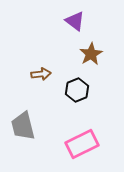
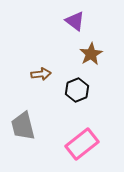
pink rectangle: rotated 12 degrees counterclockwise
